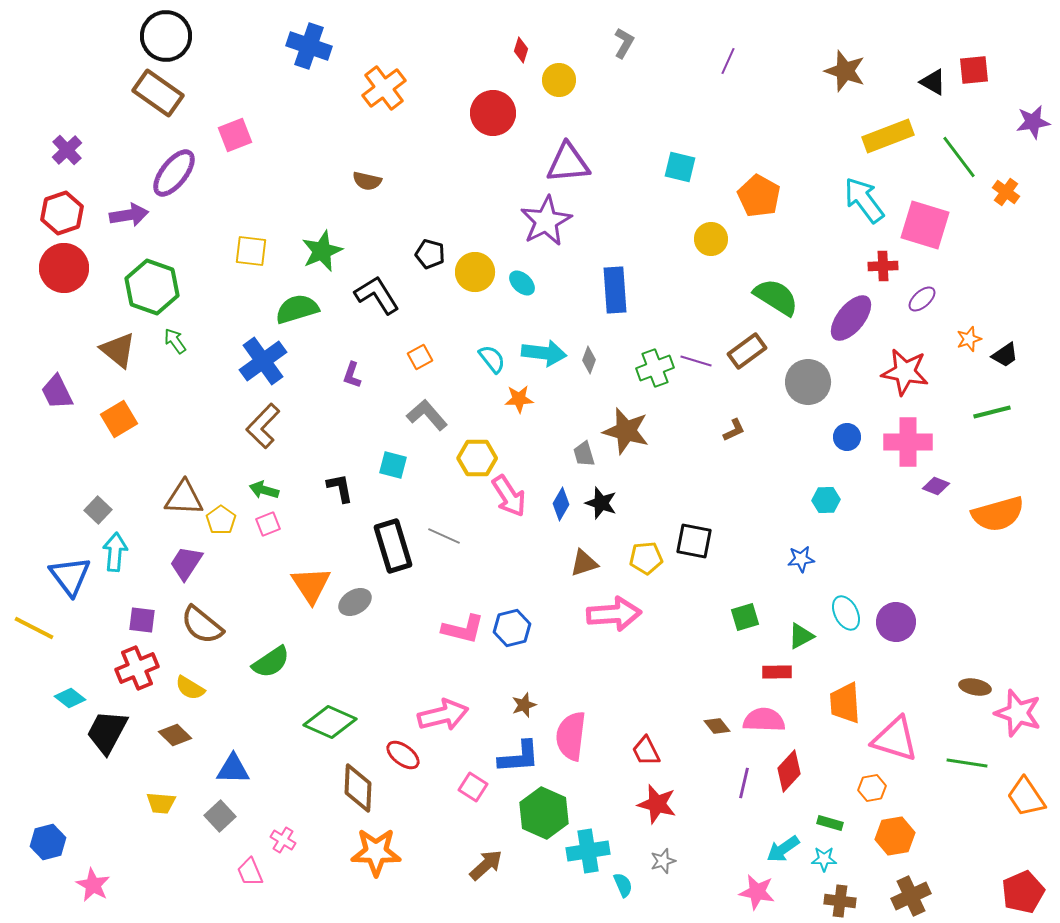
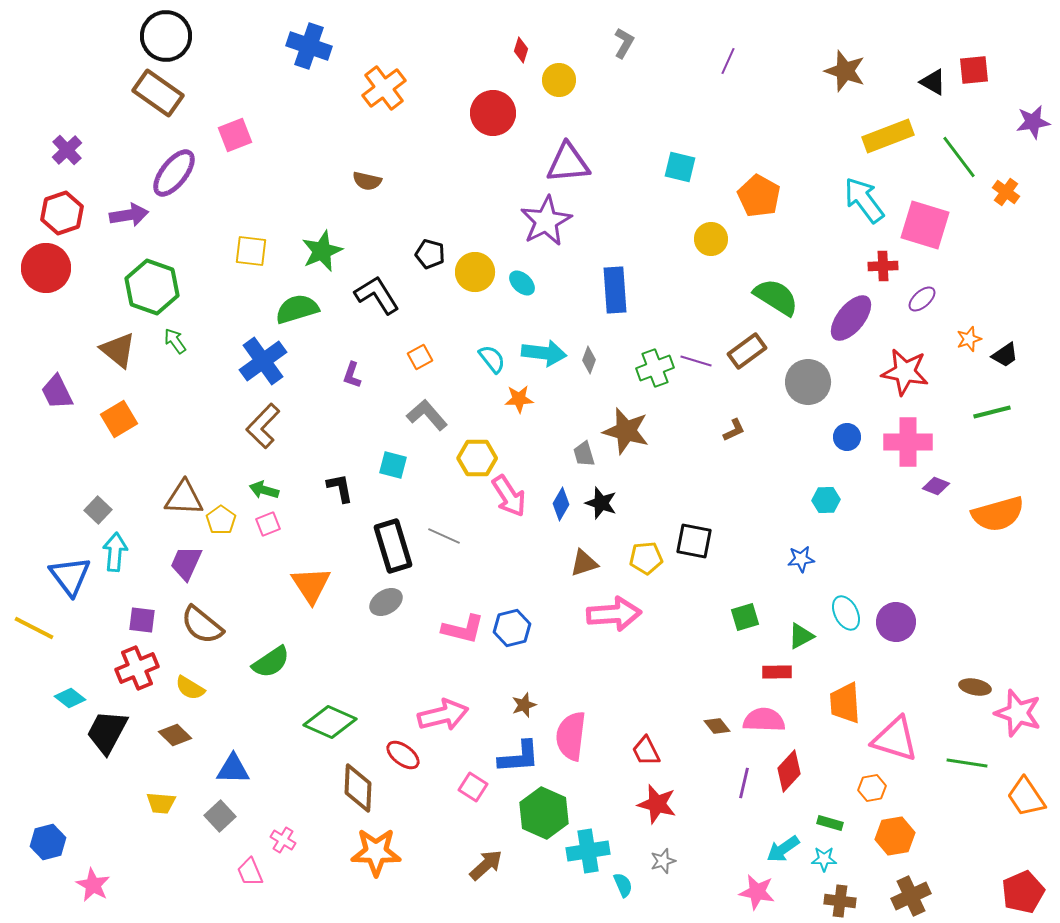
red circle at (64, 268): moved 18 px left
purple trapezoid at (186, 563): rotated 9 degrees counterclockwise
gray ellipse at (355, 602): moved 31 px right
